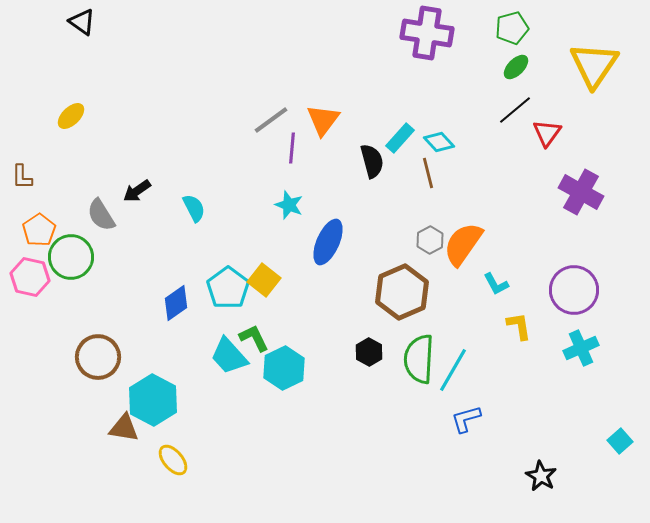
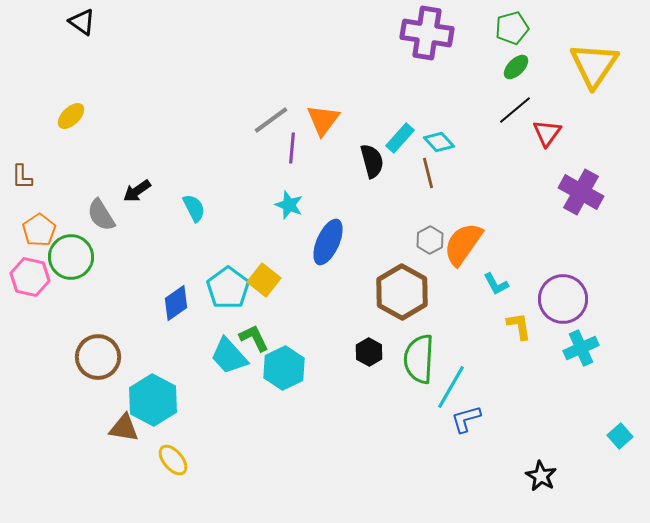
purple circle at (574, 290): moved 11 px left, 9 px down
brown hexagon at (402, 292): rotated 8 degrees counterclockwise
cyan line at (453, 370): moved 2 px left, 17 px down
cyan square at (620, 441): moved 5 px up
